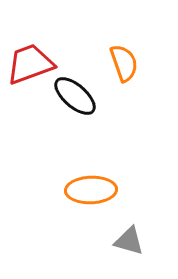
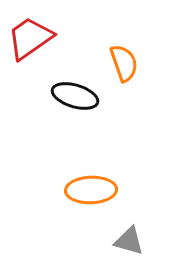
red trapezoid: moved 26 px up; rotated 15 degrees counterclockwise
black ellipse: rotated 24 degrees counterclockwise
